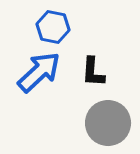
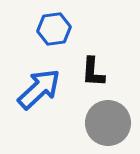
blue hexagon: moved 1 px right, 2 px down; rotated 20 degrees counterclockwise
blue arrow: moved 17 px down
